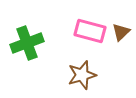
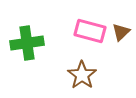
green cross: rotated 12 degrees clockwise
brown star: rotated 20 degrees counterclockwise
